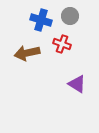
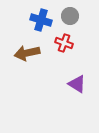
red cross: moved 2 px right, 1 px up
